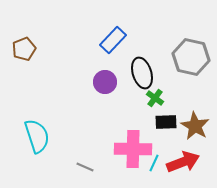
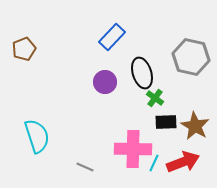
blue rectangle: moved 1 px left, 3 px up
